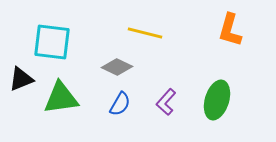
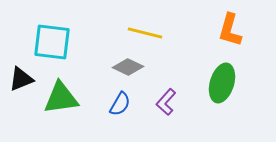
gray diamond: moved 11 px right
green ellipse: moved 5 px right, 17 px up
